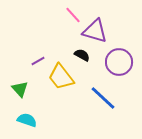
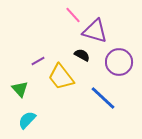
cyan semicircle: rotated 66 degrees counterclockwise
